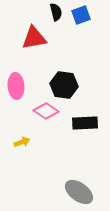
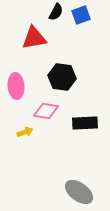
black semicircle: rotated 42 degrees clockwise
black hexagon: moved 2 px left, 8 px up
pink diamond: rotated 25 degrees counterclockwise
yellow arrow: moved 3 px right, 10 px up
